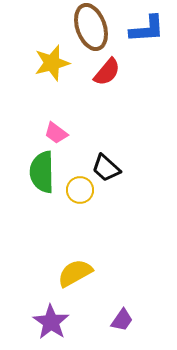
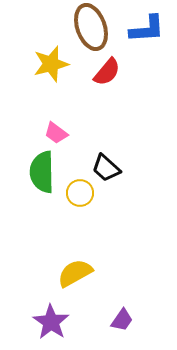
yellow star: moved 1 px left, 1 px down
yellow circle: moved 3 px down
